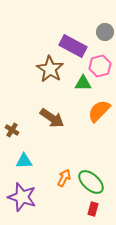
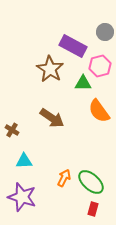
orange semicircle: rotated 80 degrees counterclockwise
